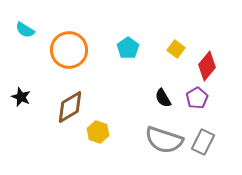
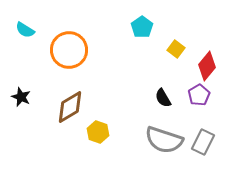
cyan pentagon: moved 14 px right, 21 px up
purple pentagon: moved 2 px right, 3 px up
